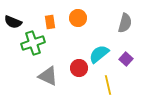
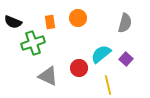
cyan semicircle: moved 2 px right
